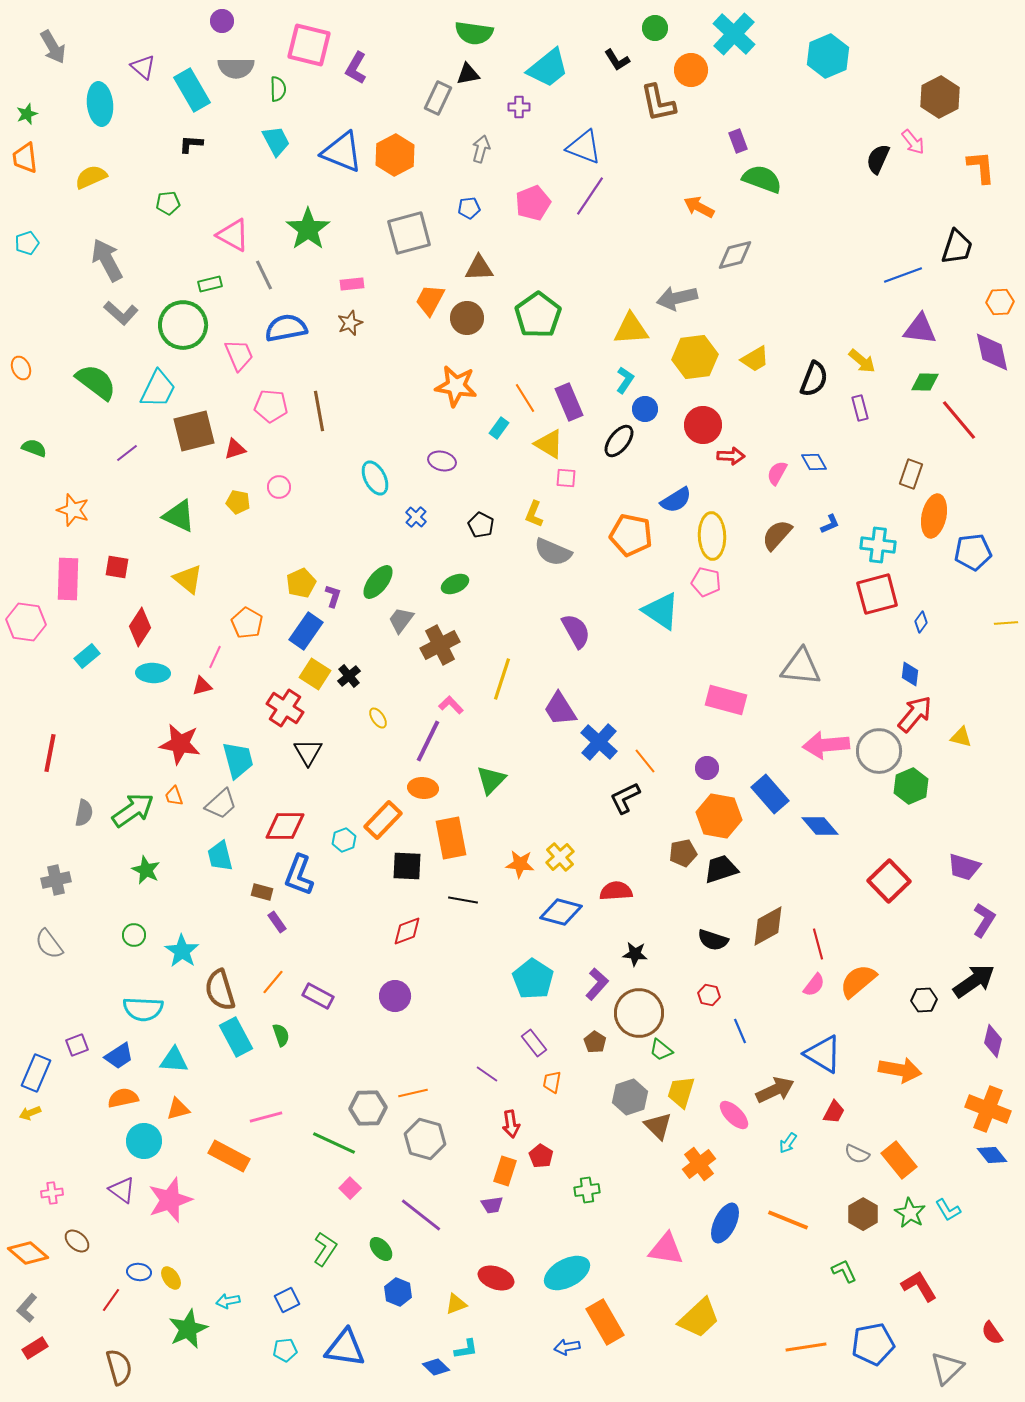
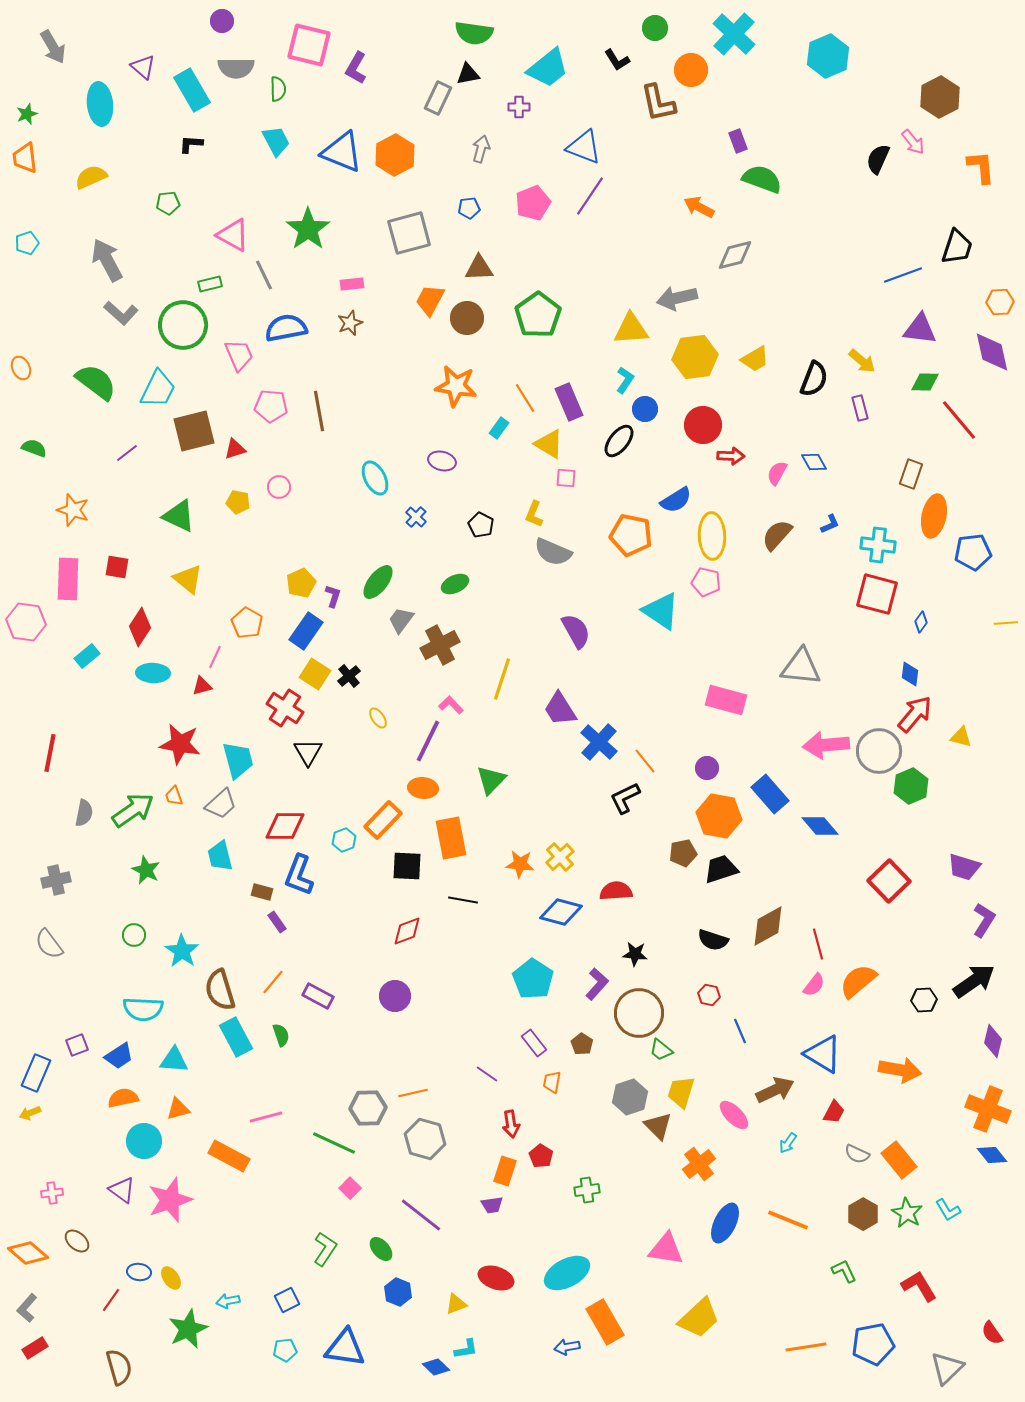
red square at (877, 594): rotated 30 degrees clockwise
brown pentagon at (595, 1042): moved 13 px left, 2 px down
green star at (910, 1213): moved 3 px left
